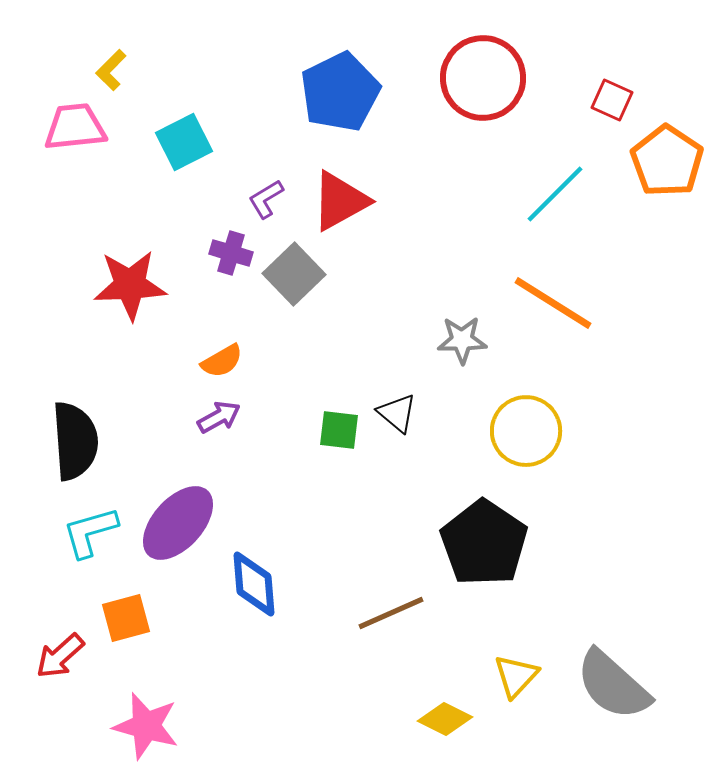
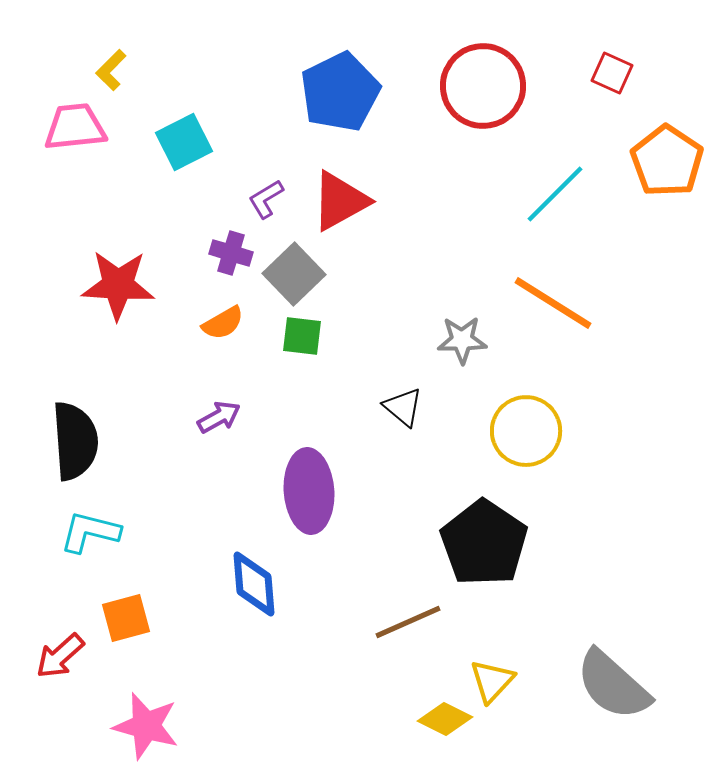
red circle: moved 8 px down
red square: moved 27 px up
red star: moved 12 px left; rotated 6 degrees clockwise
orange semicircle: moved 1 px right, 38 px up
black triangle: moved 6 px right, 6 px up
green square: moved 37 px left, 94 px up
purple ellipse: moved 131 px right, 32 px up; rotated 46 degrees counterclockwise
cyan L-shape: rotated 30 degrees clockwise
brown line: moved 17 px right, 9 px down
yellow triangle: moved 24 px left, 5 px down
